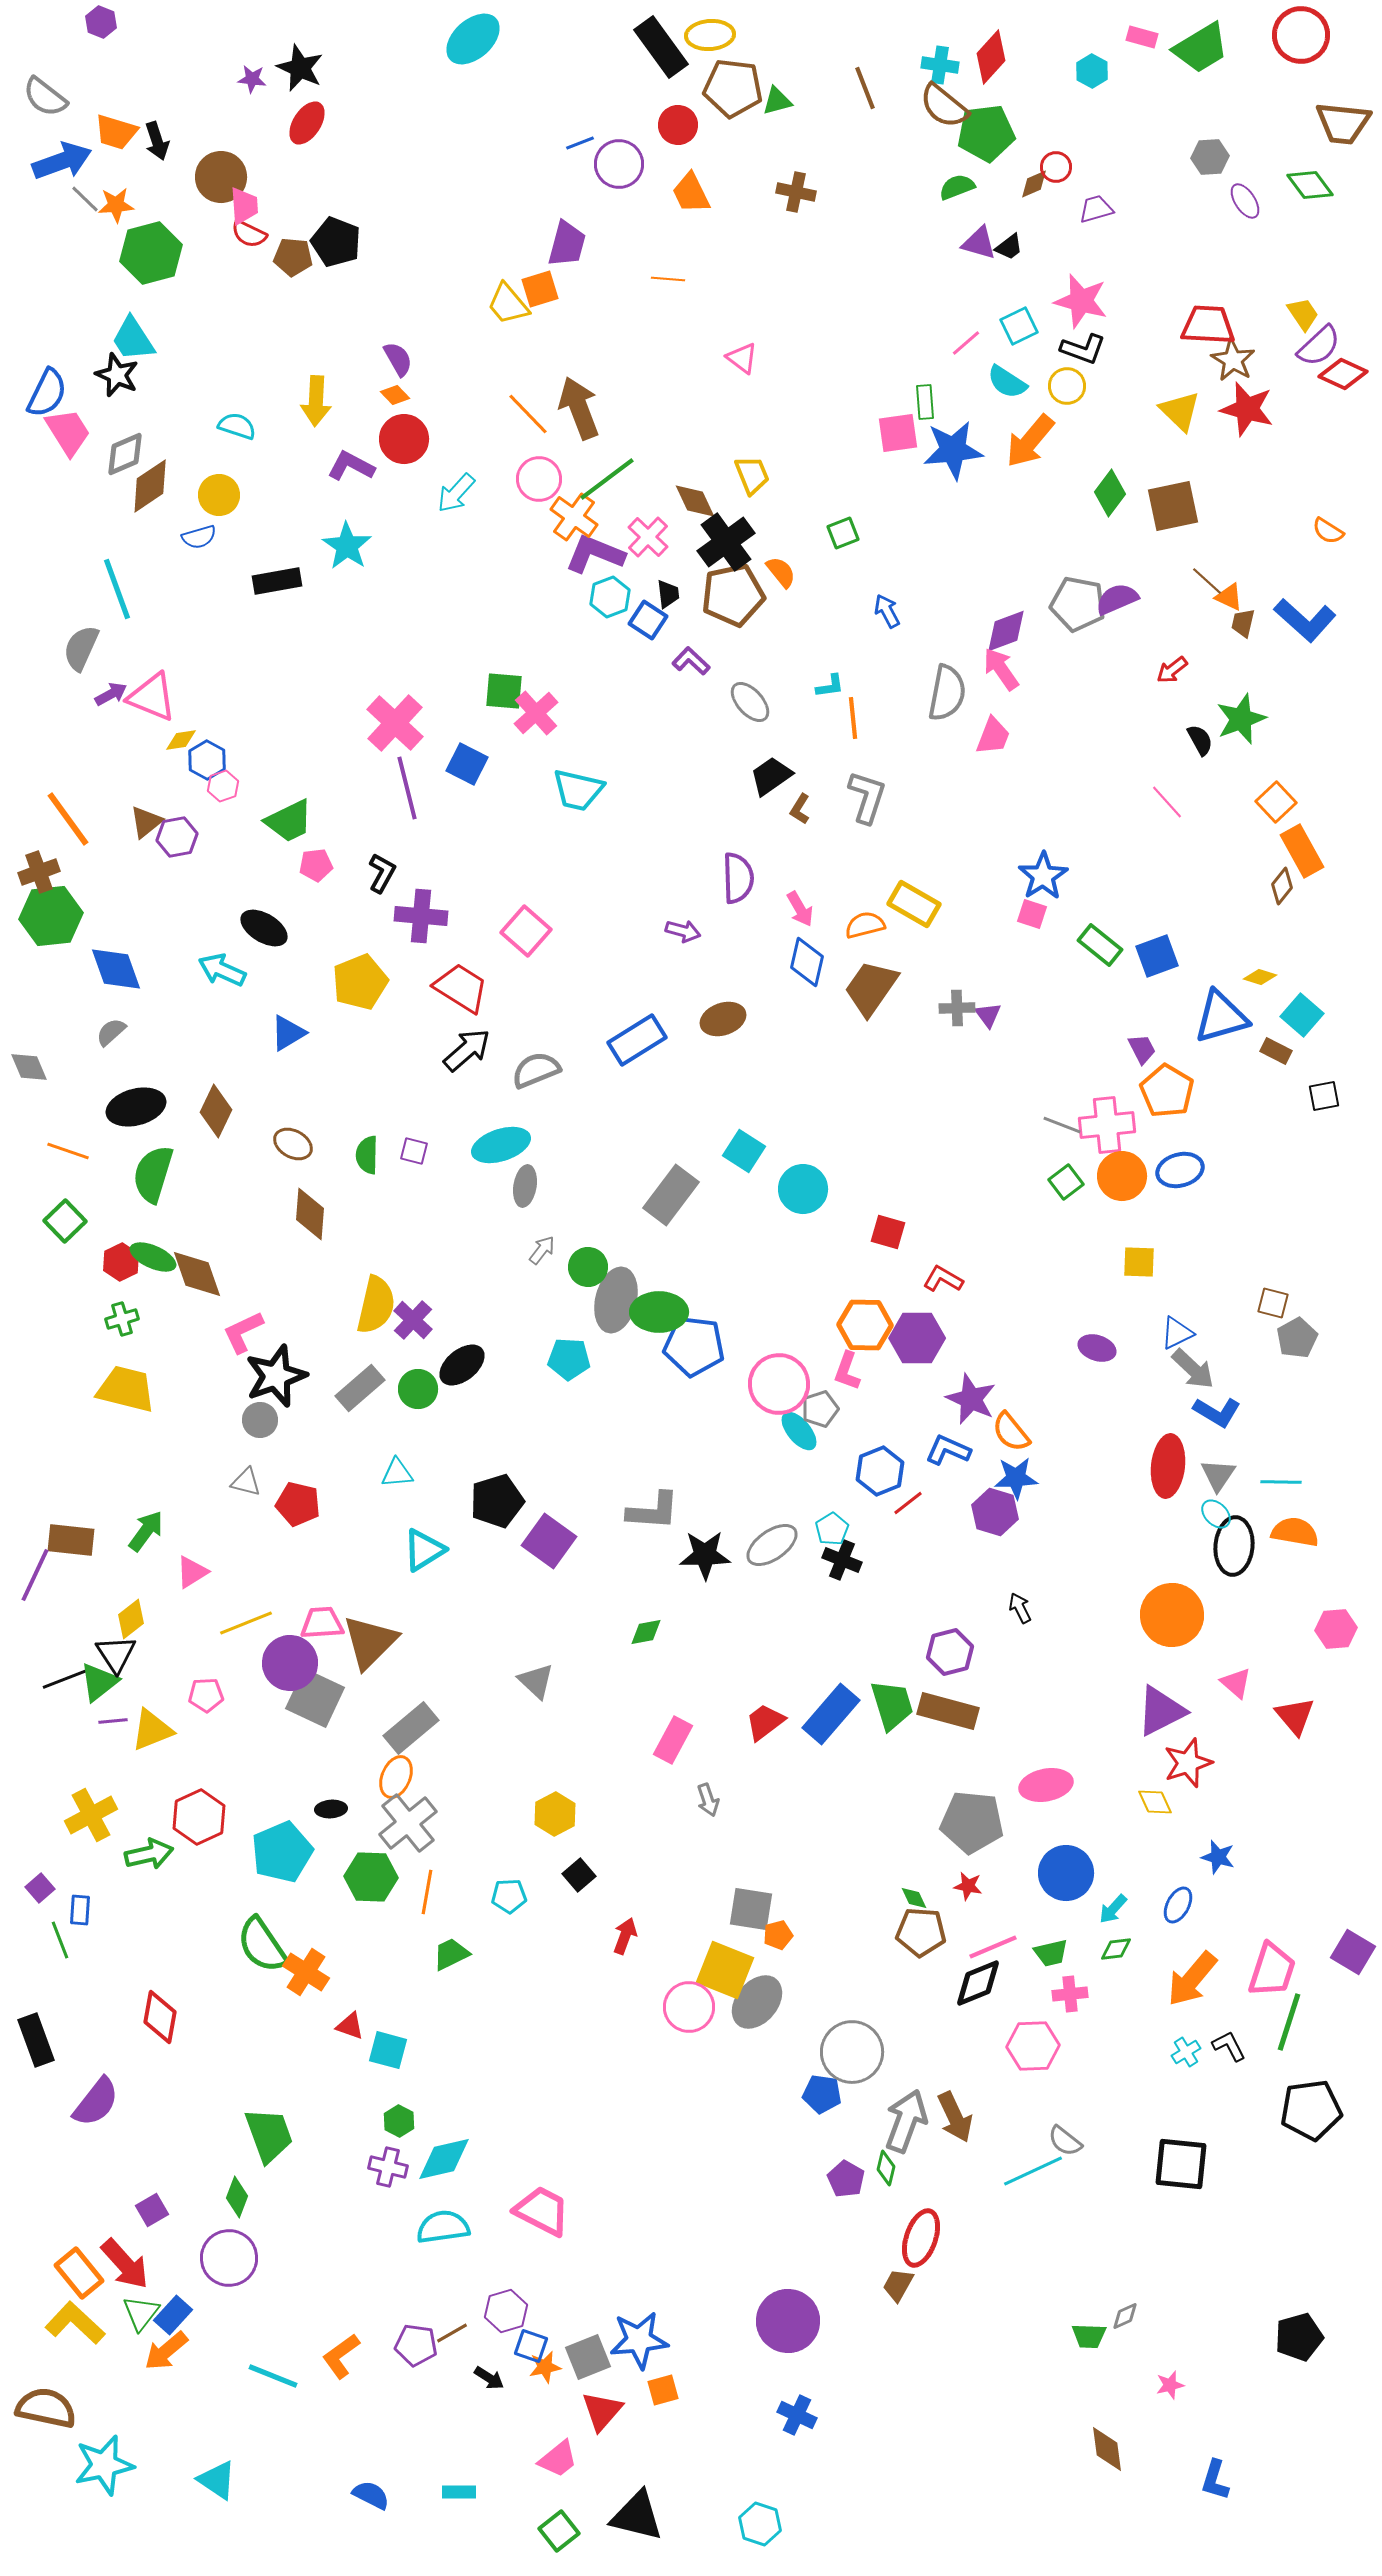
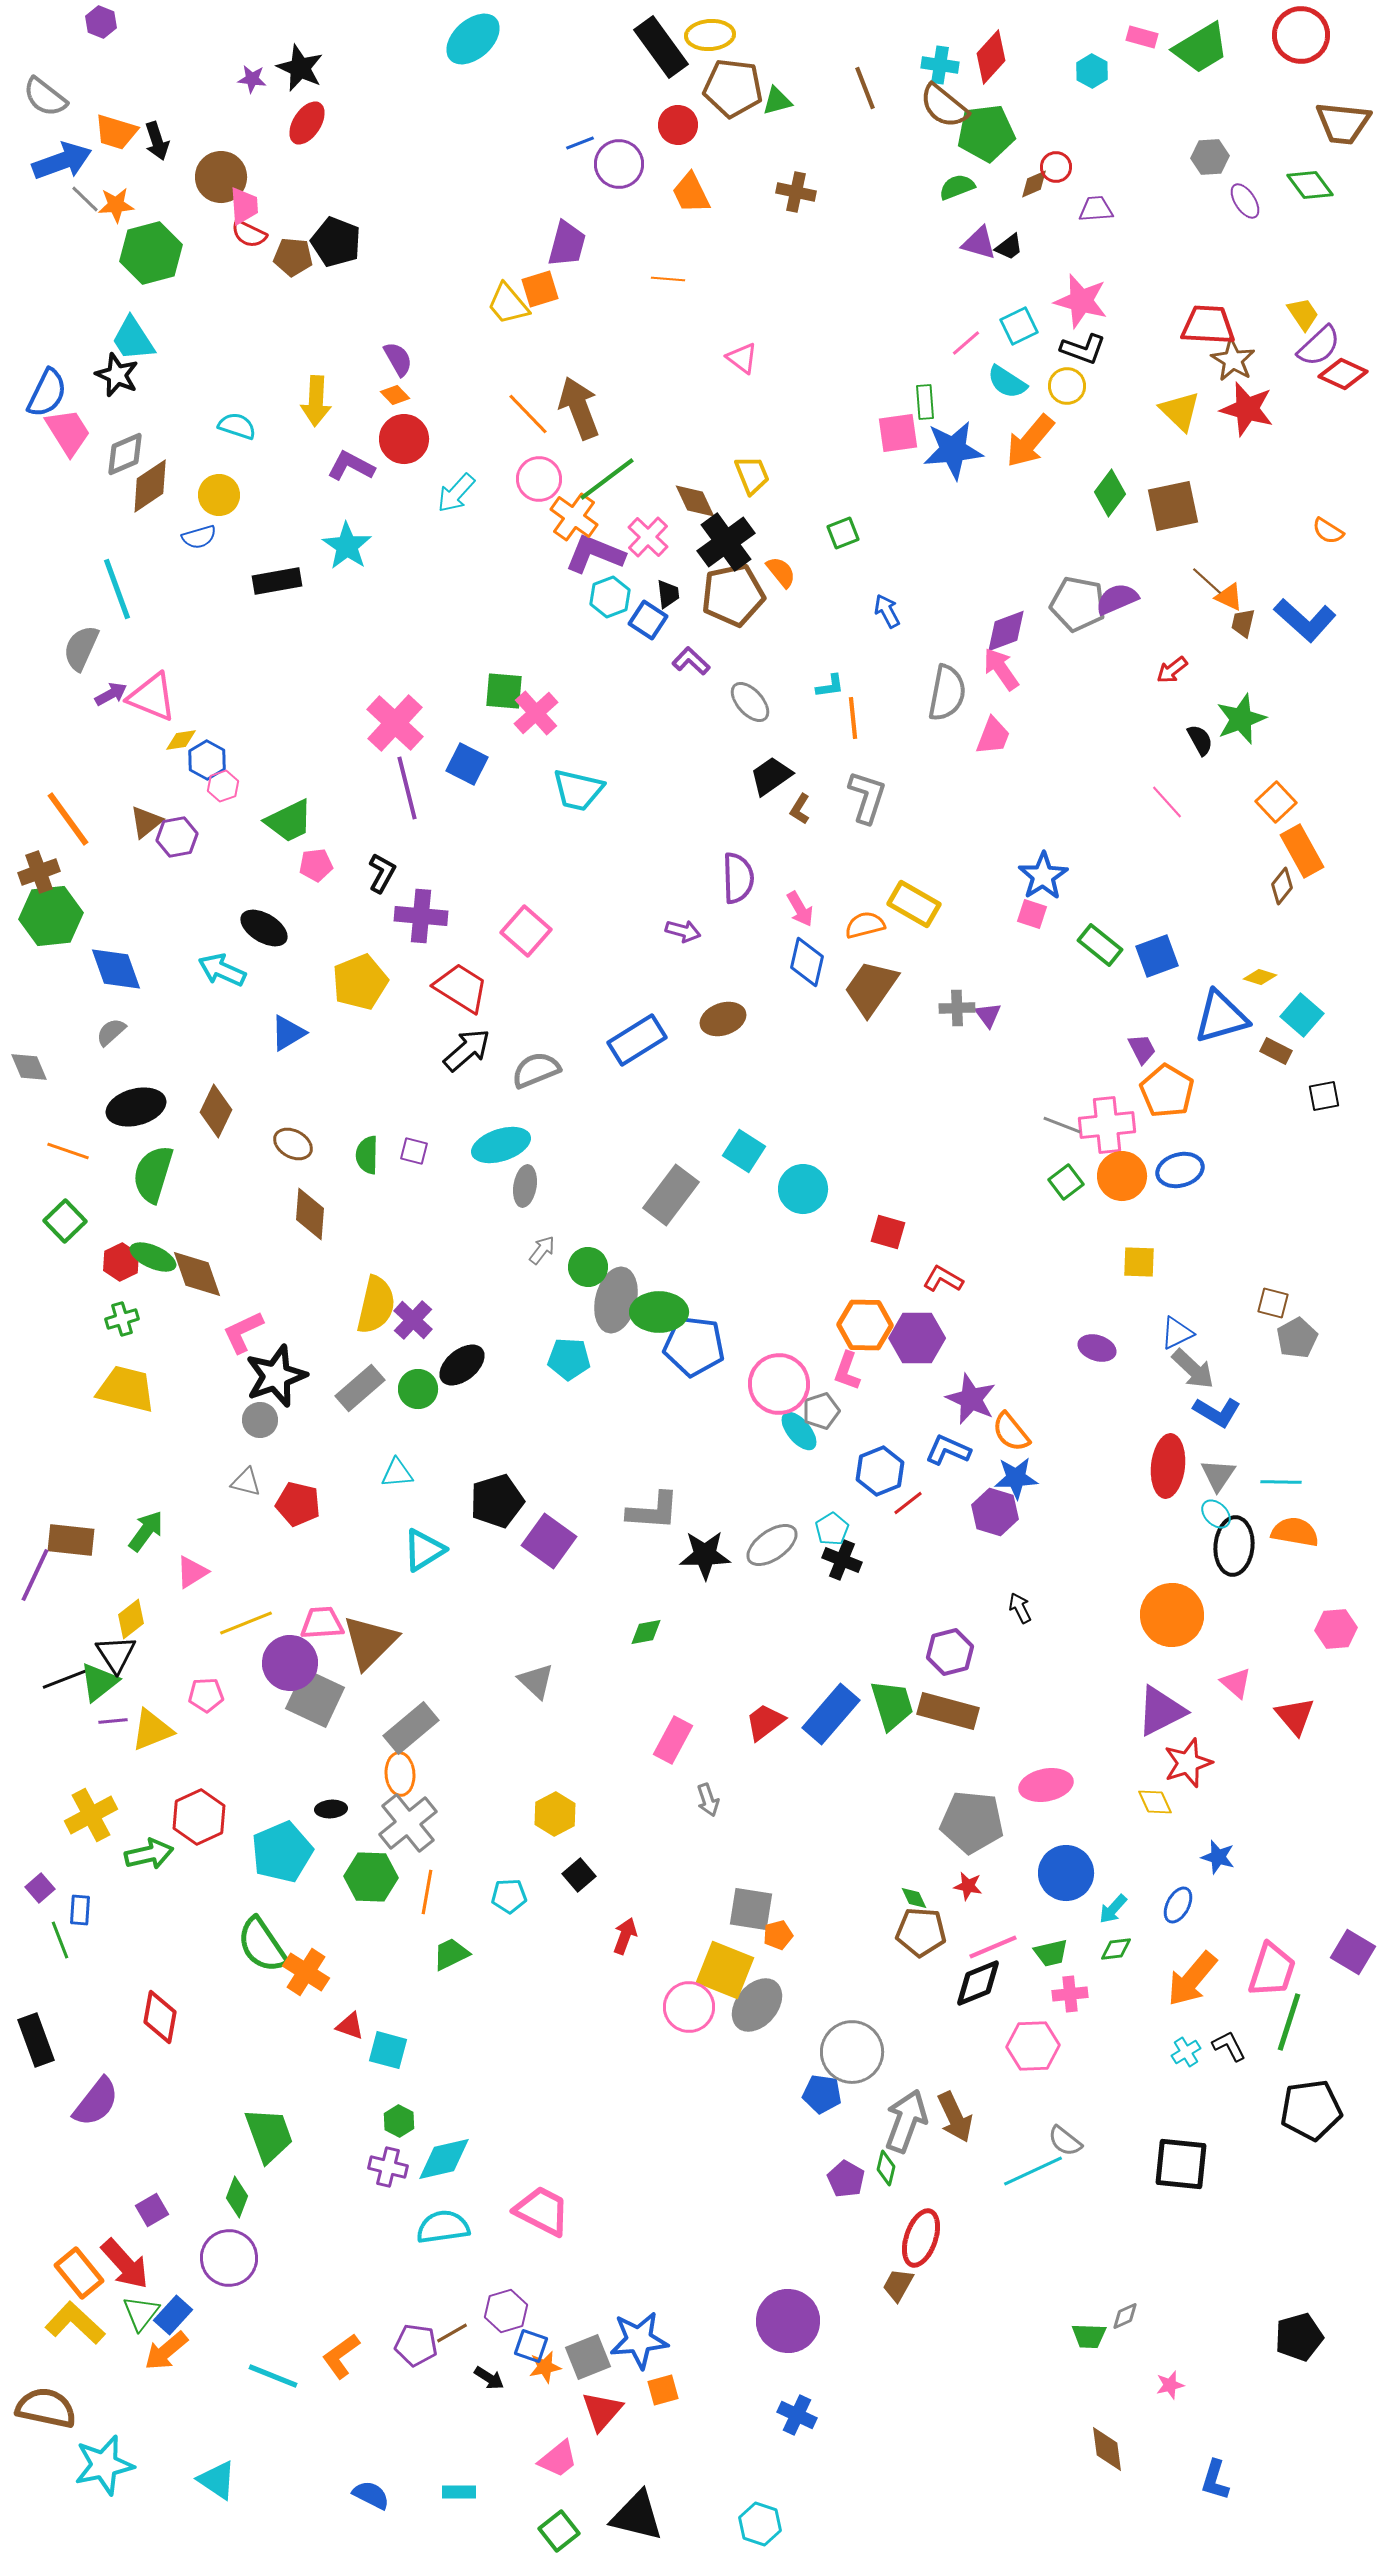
purple trapezoid at (1096, 209): rotated 12 degrees clockwise
gray pentagon at (820, 1409): moved 1 px right, 2 px down
orange ellipse at (396, 1777): moved 4 px right, 3 px up; rotated 27 degrees counterclockwise
gray ellipse at (757, 2002): moved 3 px down
